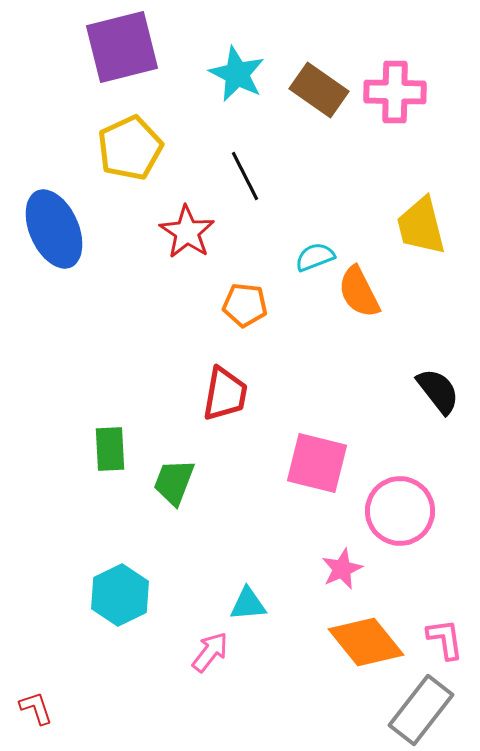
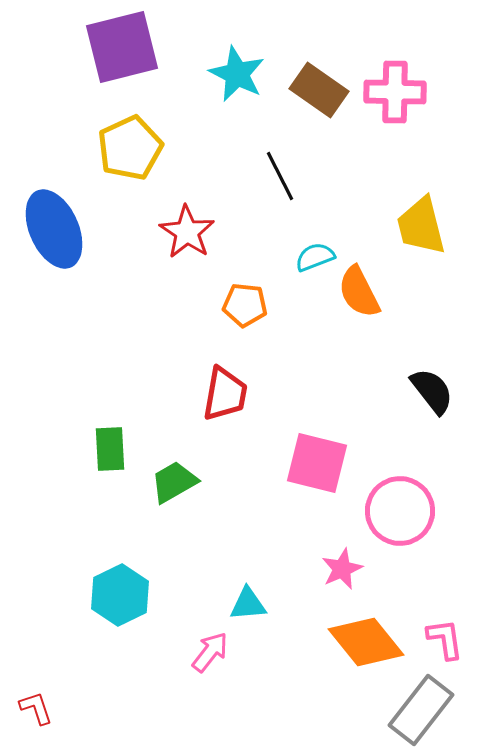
black line: moved 35 px right
black semicircle: moved 6 px left
green trapezoid: rotated 39 degrees clockwise
